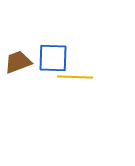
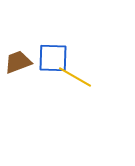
yellow line: rotated 28 degrees clockwise
